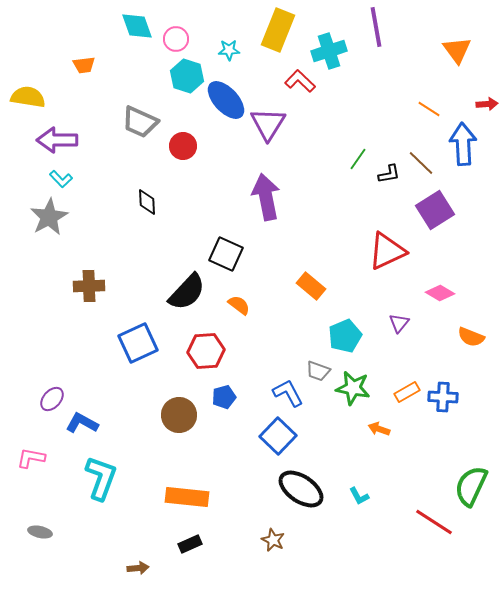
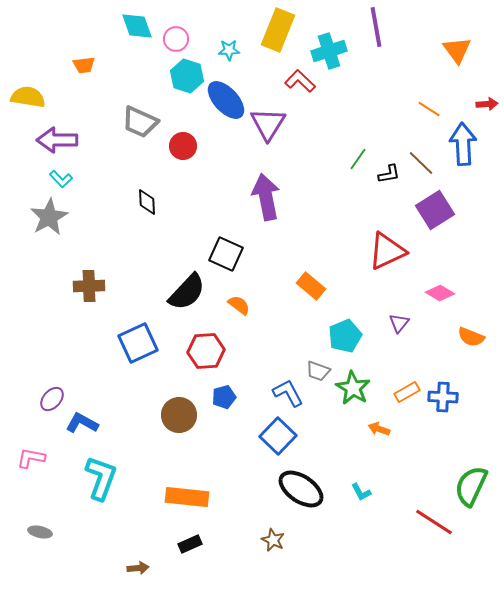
green star at (353, 388): rotated 20 degrees clockwise
cyan L-shape at (359, 496): moved 2 px right, 4 px up
